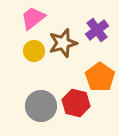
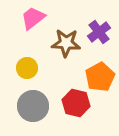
purple cross: moved 2 px right, 2 px down
brown star: moved 3 px right; rotated 20 degrees clockwise
yellow circle: moved 7 px left, 17 px down
orange pentagon: rotated 8 degrees clockwise
gray circle: moved 8 px left
